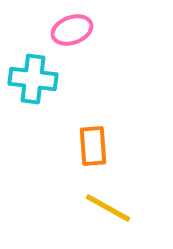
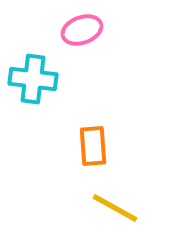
pink ellipse: moved 10 px right
yellow line: moved 7 px right
